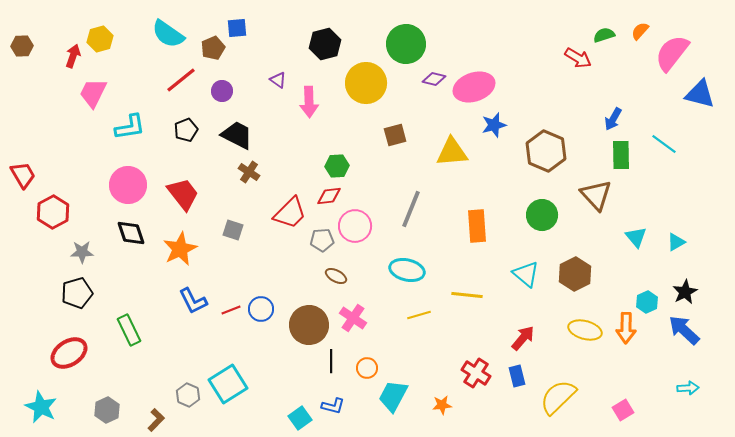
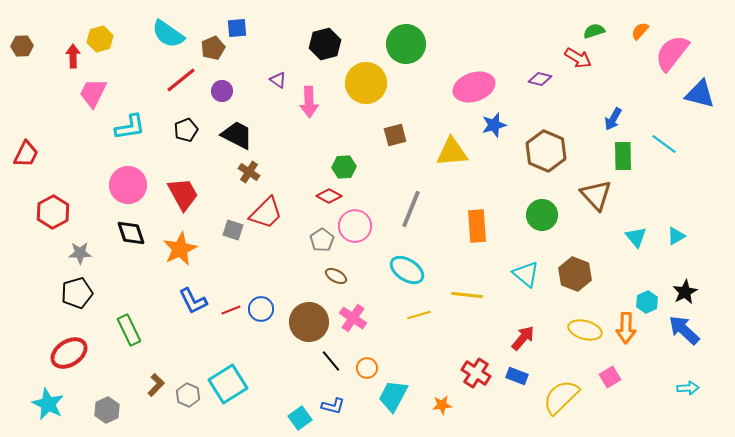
green semicircle at (604, 35): moved 10 px left, 4 px up
red arrow at (73, 56): rotated 20 degrees counterclockwise
purple diamond at (434, 79): moved 106 px right
green rectangle at (621, 155): moved 2 px right, 1 px down
green hexagon at (337, 166): moved 7 px right, 1 px down
red trapezoid at (23, 175): moved 3 px right, 21 px up; rotated 56 degrees clockwise
red trapezoid at (183, 194): rotated 9 degrees clockwise
red diamond at (329, 196): rotated 35 degrees clockwise
red trapezoid at (290, 213): moved 24 px left
gray pentagon at (322, 240): rotated 30 degrees counterclockwise
cyan triangle at (676, 242): moved 6 px up
gray star at (82, 252): moved 2 px left, 1 px down
cyan ellipse at (407, 270): rotated 20 degrees clockwise
brown hexagon at (575, 274): rotated 12 degrees counterclockwise
brown circle at (309, 325): moved 3 px up
black line at (331, 361): rotated 40 degrees counterclockwise
blue rectangle at (517, 376): rotated 55 degrees counterclockwise
yellow semicircle at (558, 397): moved 3 px right
cyan star at (41, 407): moved 7 px right, 3 px up
pink square at (623, 410): moved 13 px left, 33 px up
brown L-shape at (156, 420): moved 35 px up
